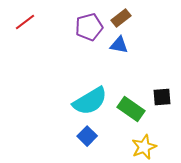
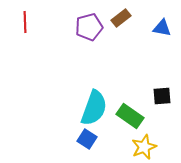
red line: rotated 55 degrees counterclockwise
blue triangle: moved 43 px right, 17 px up
black square: moved 1 px up
cyan semicircle: moved 4 px right, 7 px down; rotated 39 degrees counterclockwise
green rectangle: moved 1 px left, 7 px down
blue square: moved 3 px down; rotated 12 degrees counterclockwise
